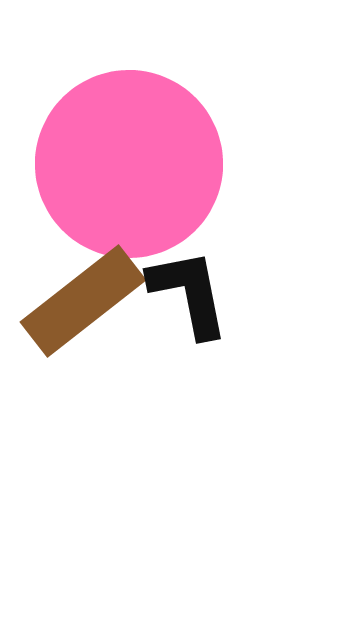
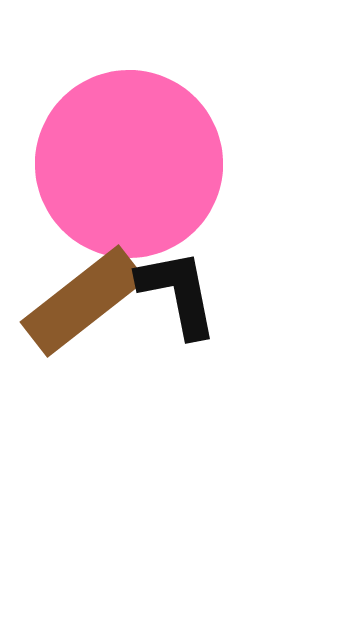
black L-shape: moved 11 px left
